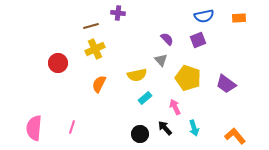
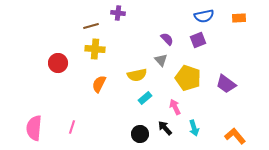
yellow cross: rotated 30 degrees clockwise
